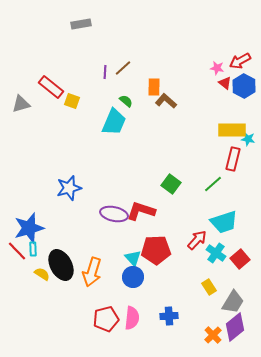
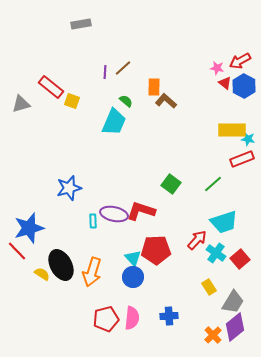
red rectangle at (233, 159): moved 9 px right; rotated 55 degrees clockwise
cyan rectangle at (33, 249): moved 60 px right, 28 px up
